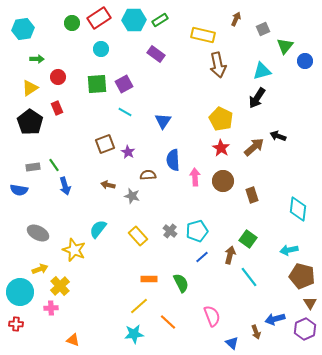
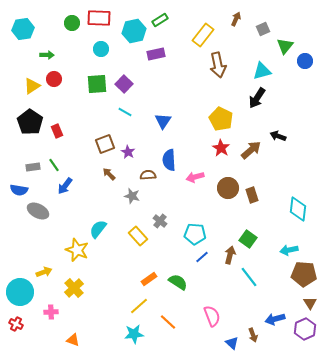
red rectangle at (99, 18): rotated 35 degrees clockwise
cyan hexagon at (134, 20): moved 11 px down; rotated 10 degrees counterclockwise
yellow rectangle at (203, 35): rotated 65 degrees counterclockwise
purple rectangle at (156, 54): rotated 48 degrees counterclockwise
green arrow at (37, 59): moved 10 px right, 4 px up
red circle at (58, 77): moved 4 px left, 2 px down
purple square at (124, 84): rotated 18 degrees counterclockwise
yellow triangle at (30, 88): moved 2 px right, 2 px up
red rectangle at (57, 108): moved 23 px down
brown arrow at (254, 147): moved 3 px left, 3 px down
blue semicircle at (173, 160): moved 4 px left
pink arrow at (195, 177): rotated 102 degrees counterclockwise
brown circle at (223, 181): moved 5 px right, 7 px down
brown arrow at (108, 185): moved 1 px right, 11 px up; rotated 32 degrees clockwise
blue arrow at (65, 186): rotated 54 degrees clockwise
gray cross at (170, 231): moved 10 px left, 10 px up
cyan pentagon at (197, 231): moved 2 px left, 3 px down; rotated 20 degrees clockwise
gray ellipse at (38, 233): moved 22 px up
yellow star at (74, 250): moved 3 px right
yellow arrow at (40, 269): moved 4 px right, 3 px down
brown pentagon at (302, 276): moved 2 px right, 2 px up; rotated 10 degrees counterclockwise
orange rectangle at (149, 279): rotated 35 degrees counterclockwise
green semicircle at (181, 283): moved 3 px left, 1 px up; rotated 30 degrees counterclockwise
yellow cross at (60, 286): moved 14 px right, 2 px down
pink cross at (51, 308): moved 4 px down
red cross at (16, 324): rotated 24 degrees clockwise
brown arrow at (256, 332): moved 3 px left, 3 px down
